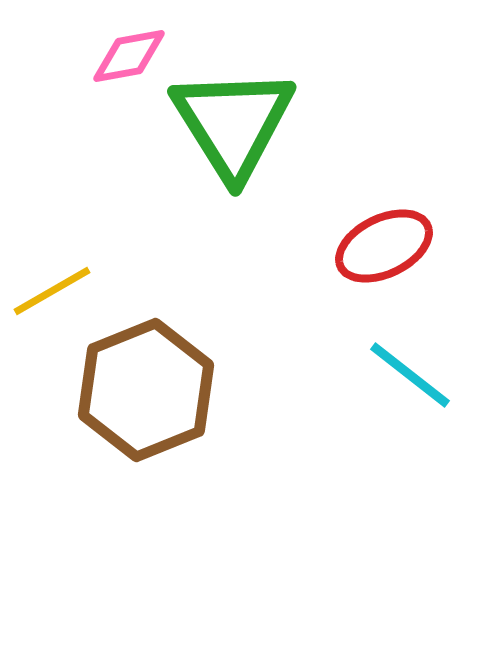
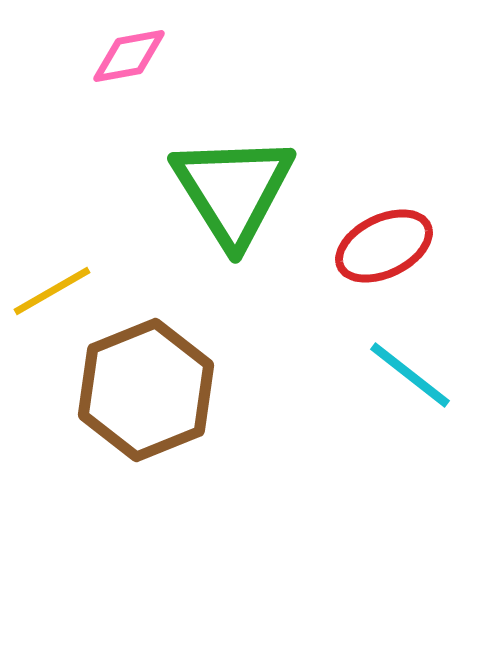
green triangle: moved 67 px down
